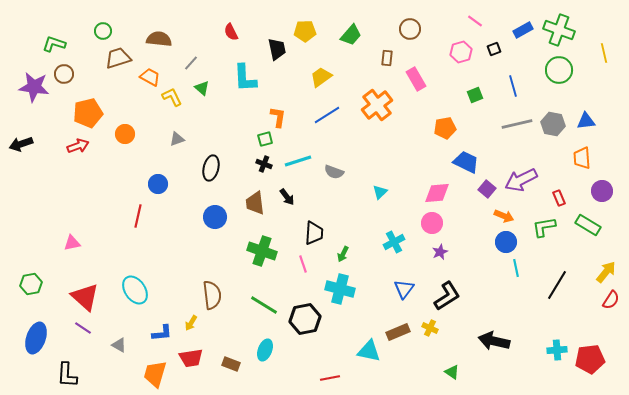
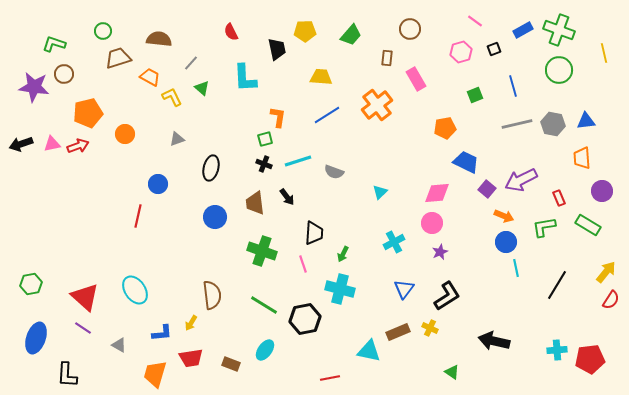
yellow trapezoid at (321, 77): rotated 40 degrees clockwise
pink triangle at (72, 243): moved 20 px left, 99 px up
cyan ellipse at (265, 350): rotated 15 degrees clockwise
